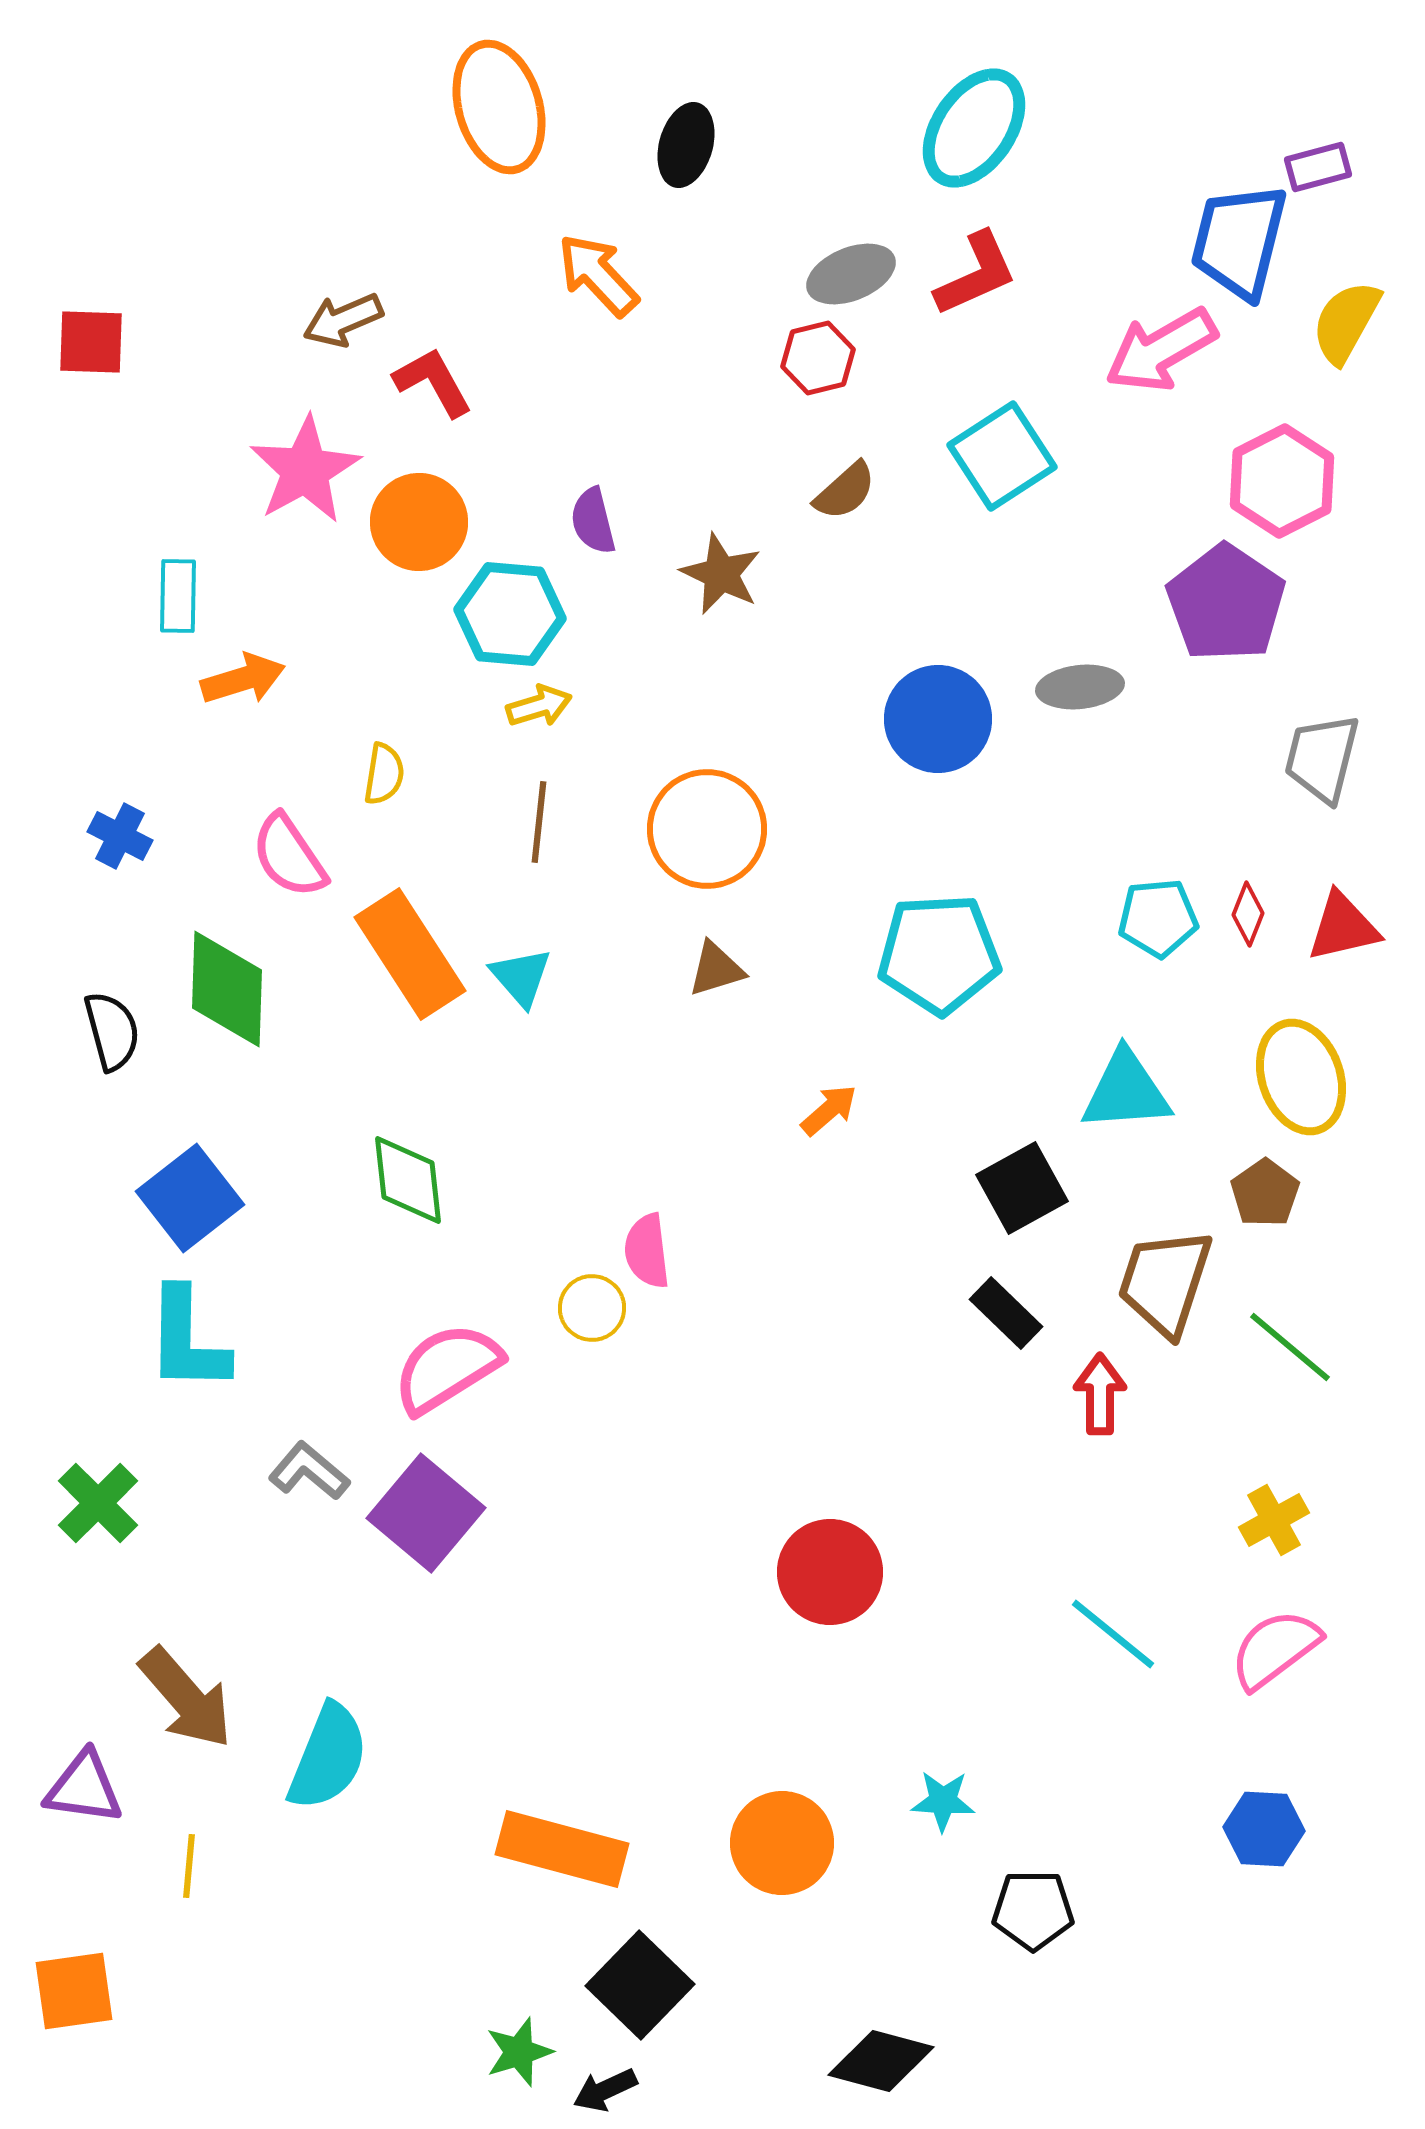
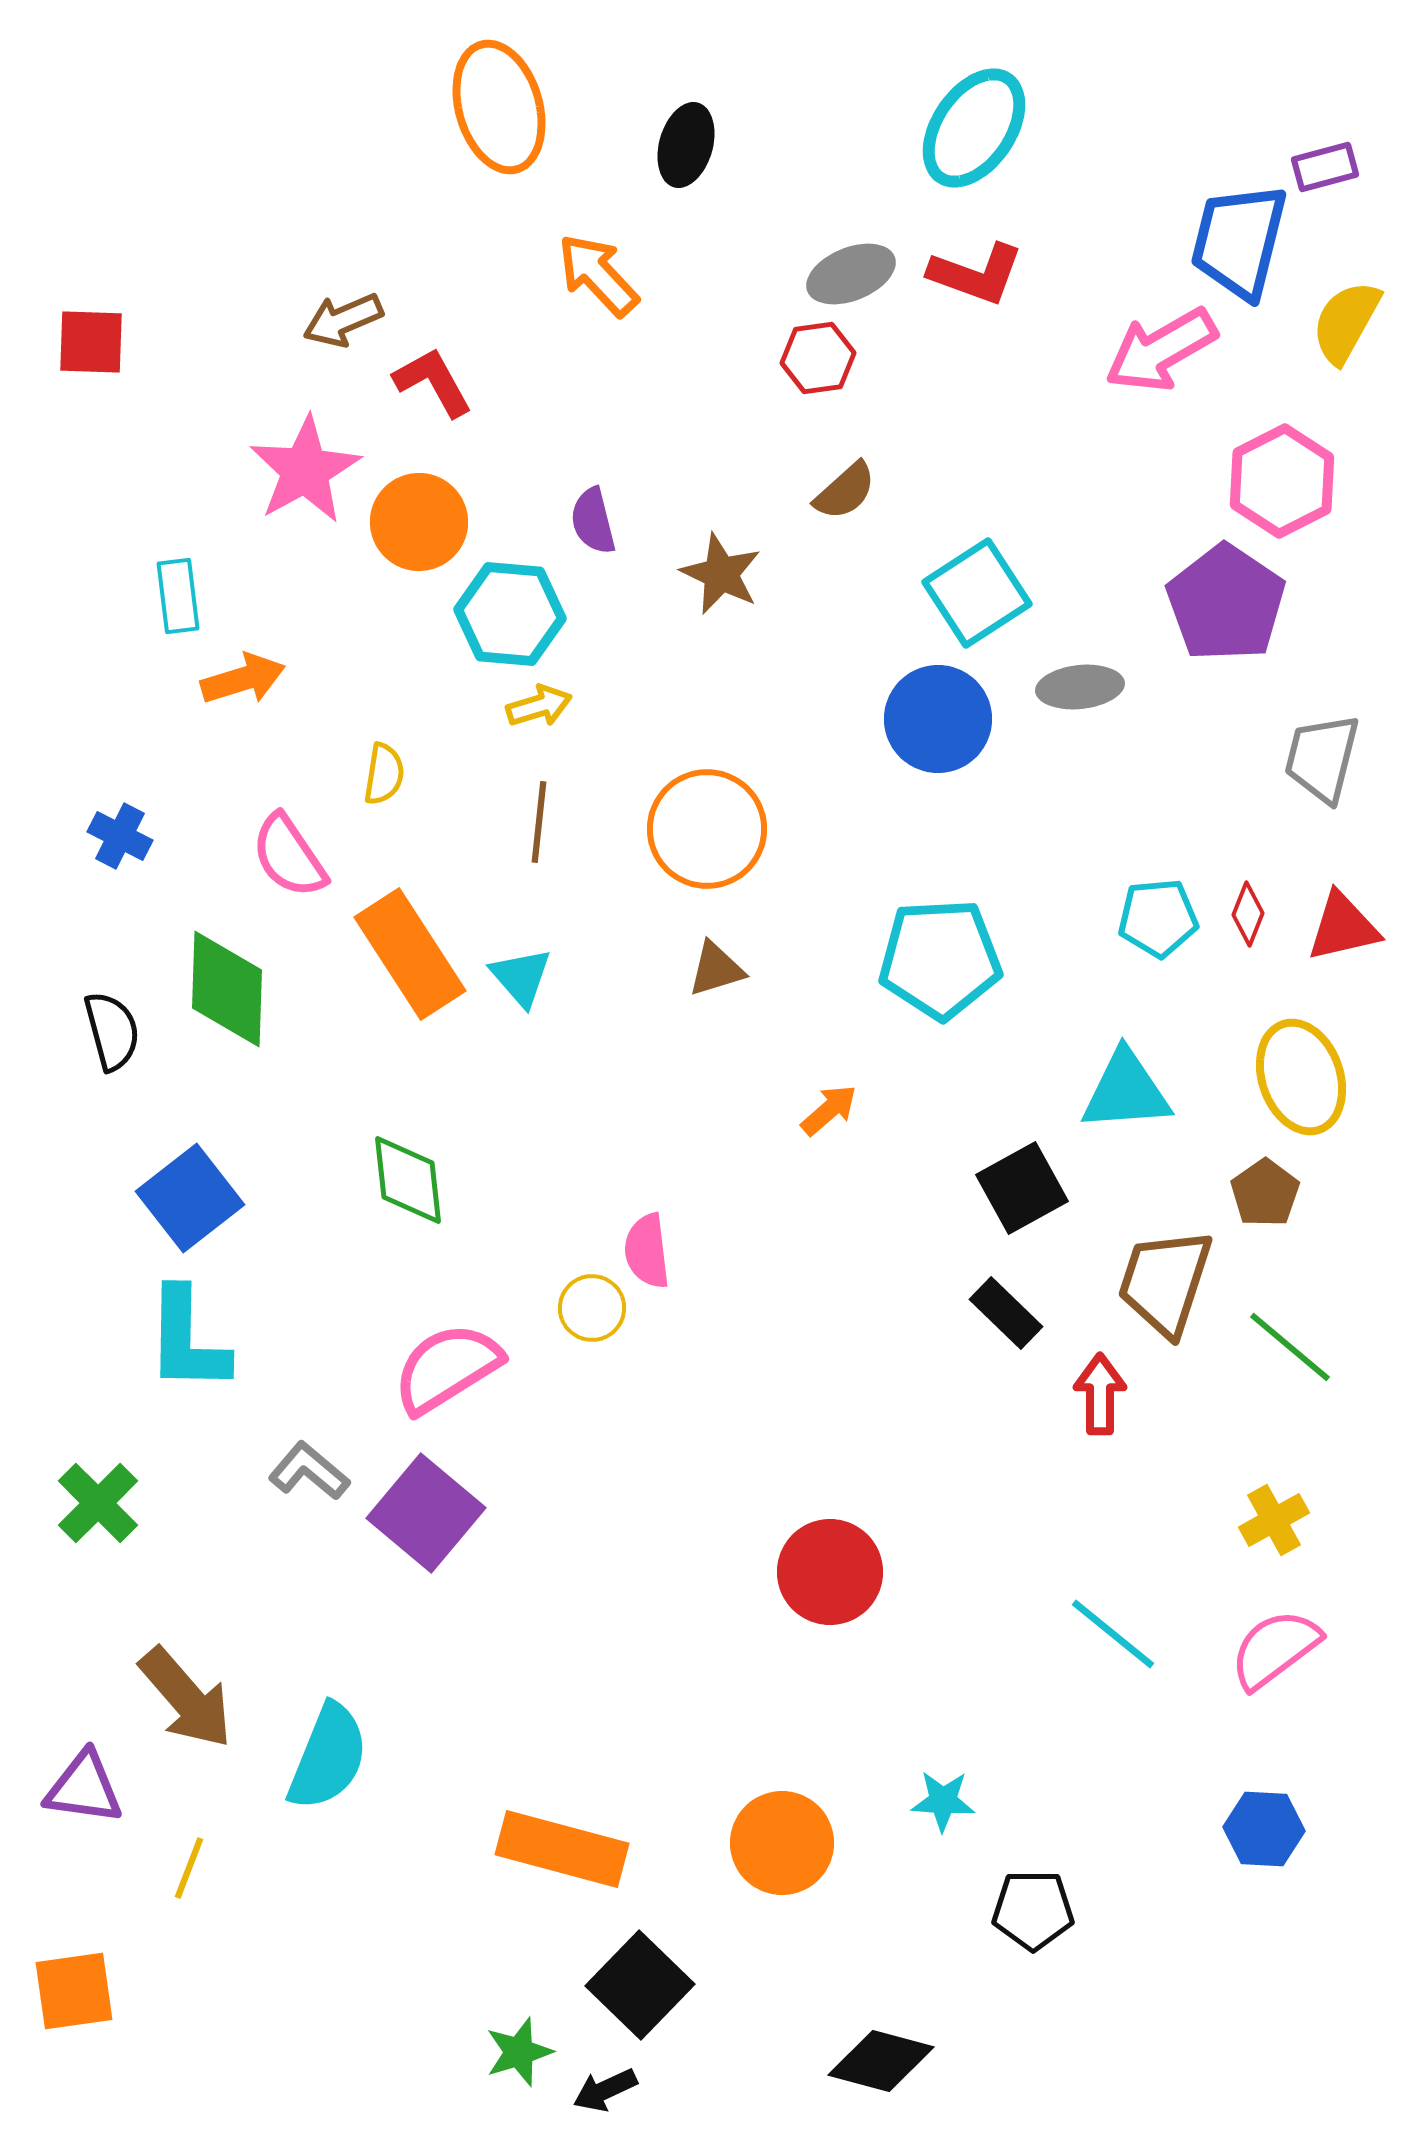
purple rectangle at (1318, 167): moved 7 px right
red L-shape at (976, 274): rotated 44 degrees clockwise
red hexagon at (818, 358): rotated 6 degrees clockwise
cyan square at (1002, 456): moved 25 px left, 137 px down
cyan rectangle at (178, 596): rotated 8 degrees counterclockwise
cyan pentagon at (939, 954): moved 1 px right, 5 px down
yellow line at (189, 1866): moved 2 px down; rotated 16 degrees clockwise
